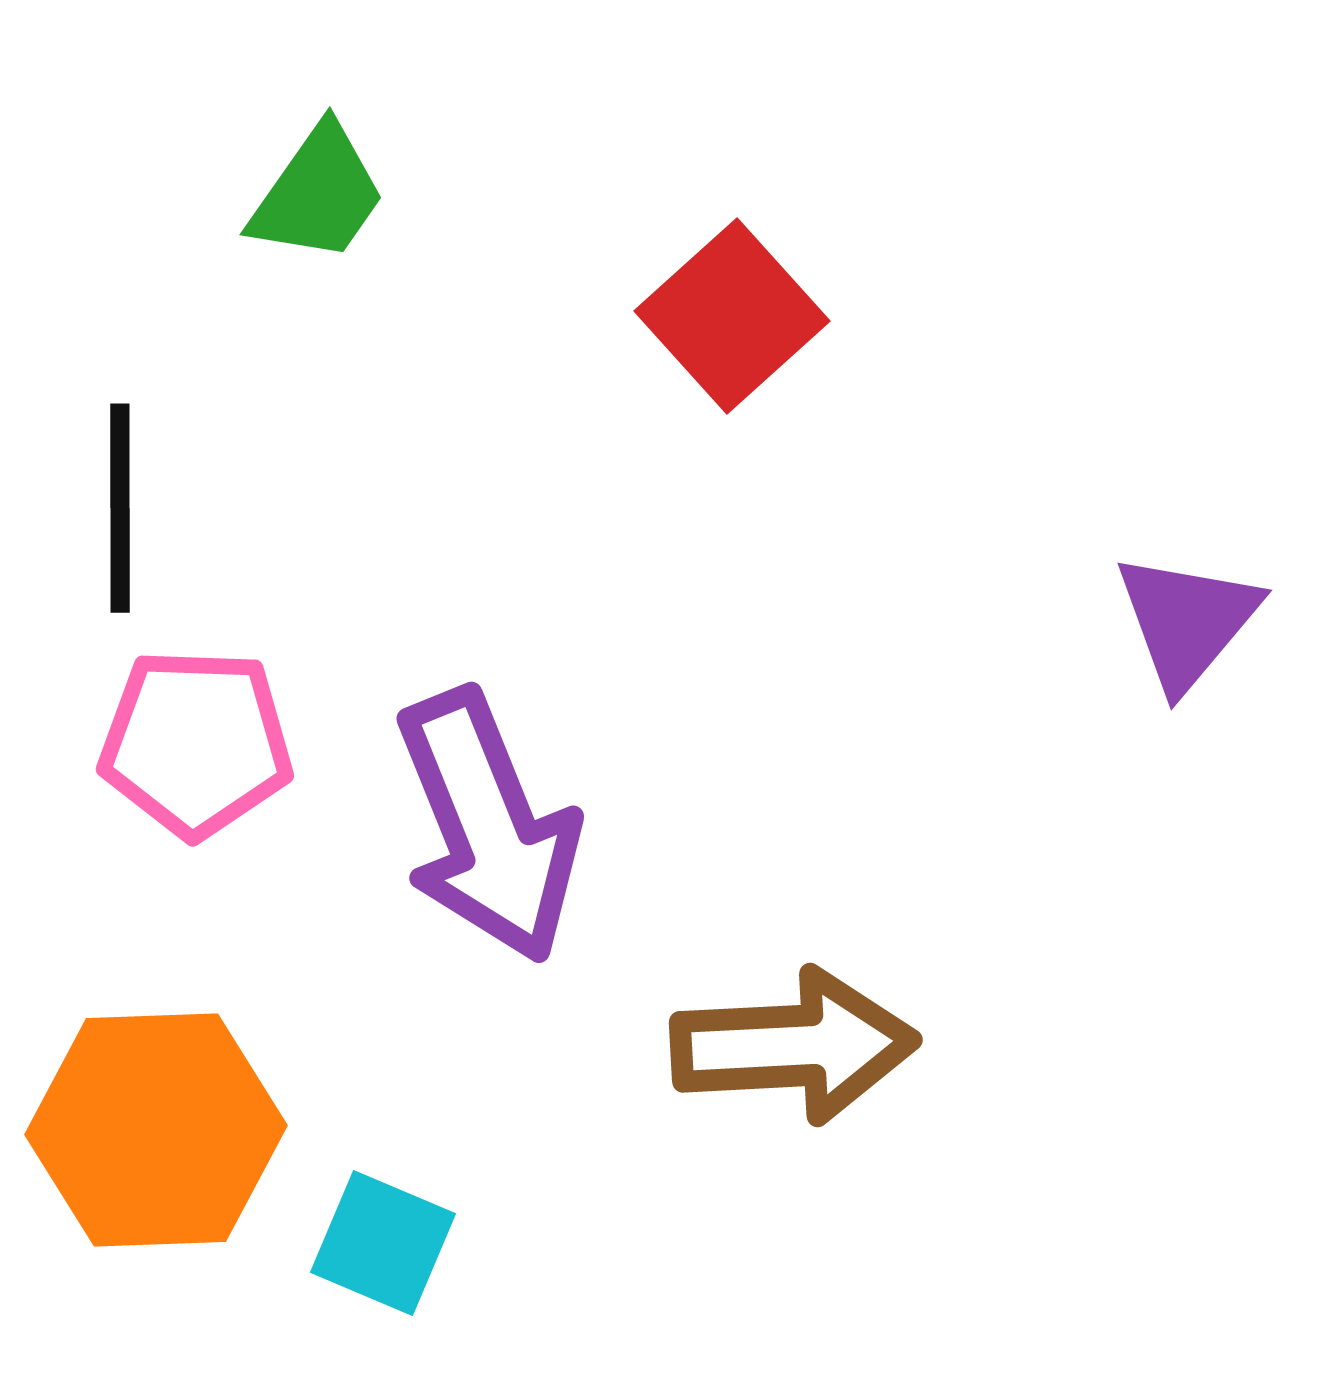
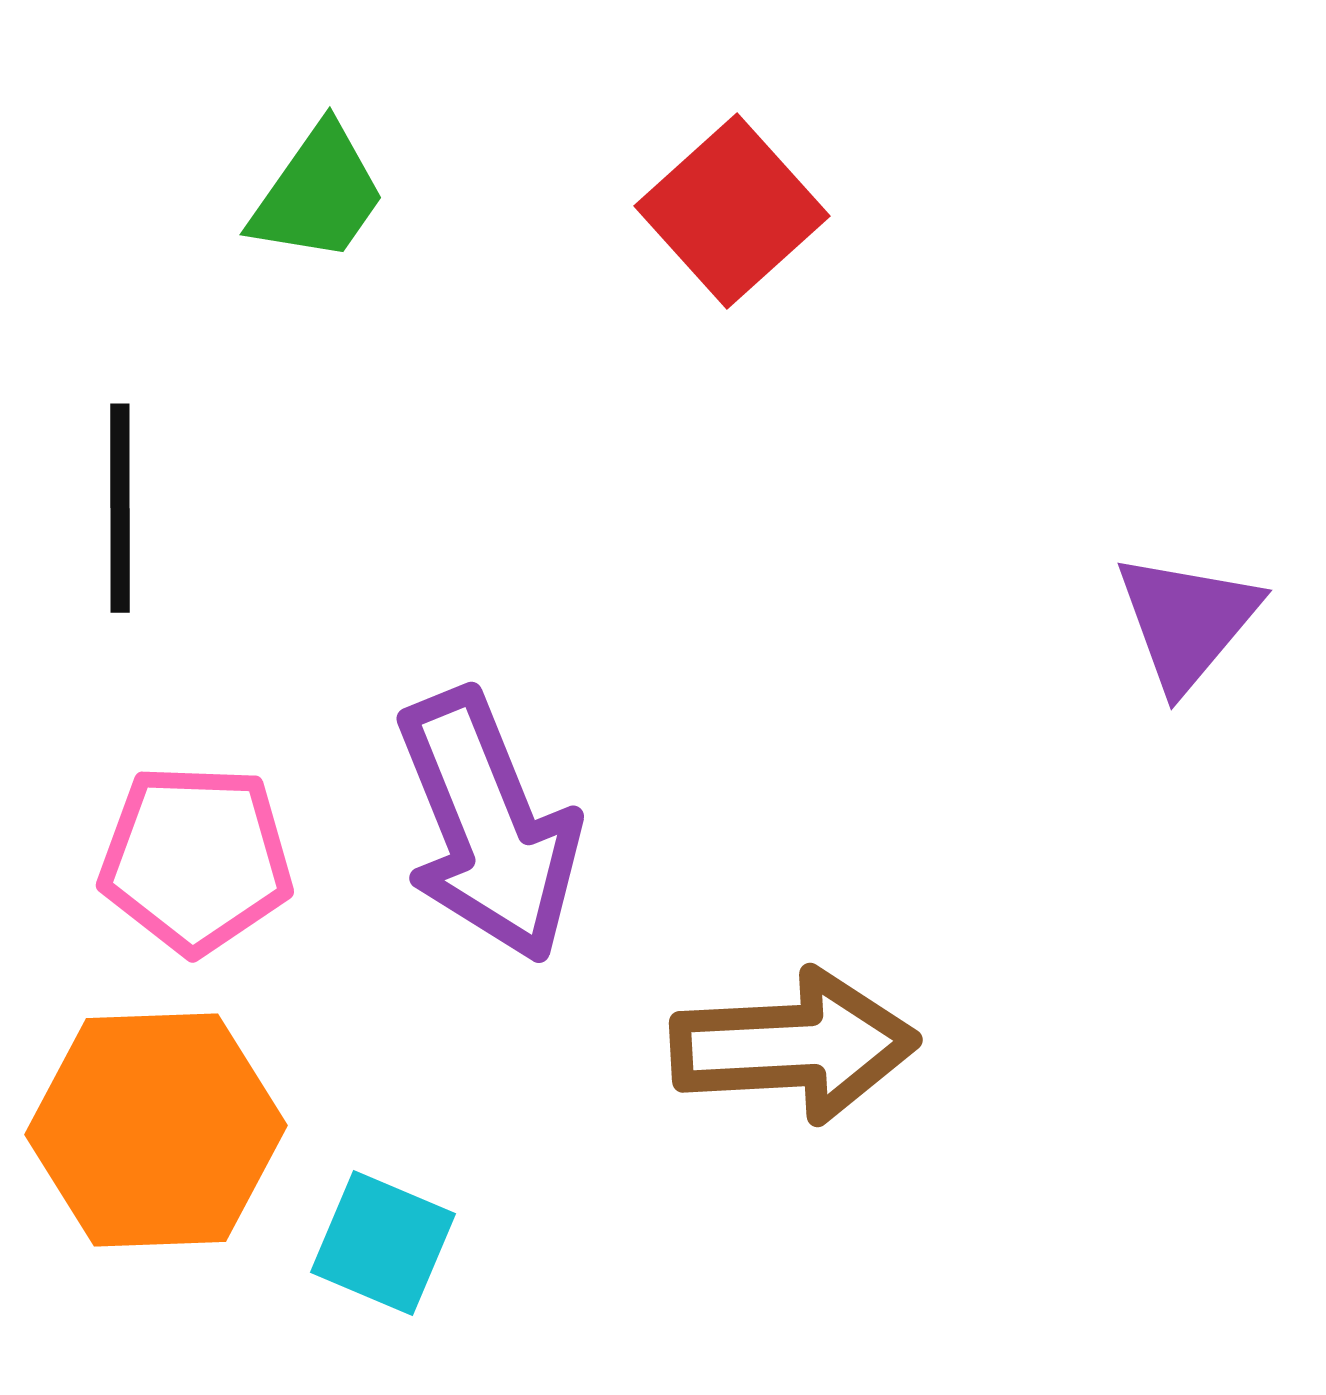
red square: moved 105 px up
pink pentagon: moved 116 px down
